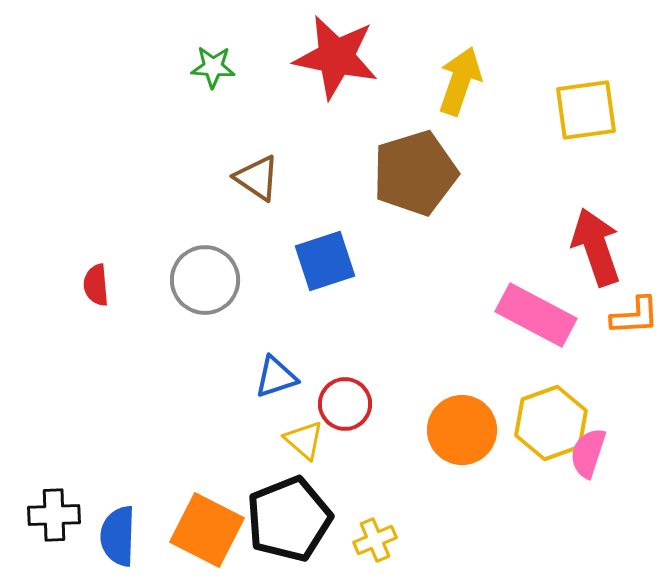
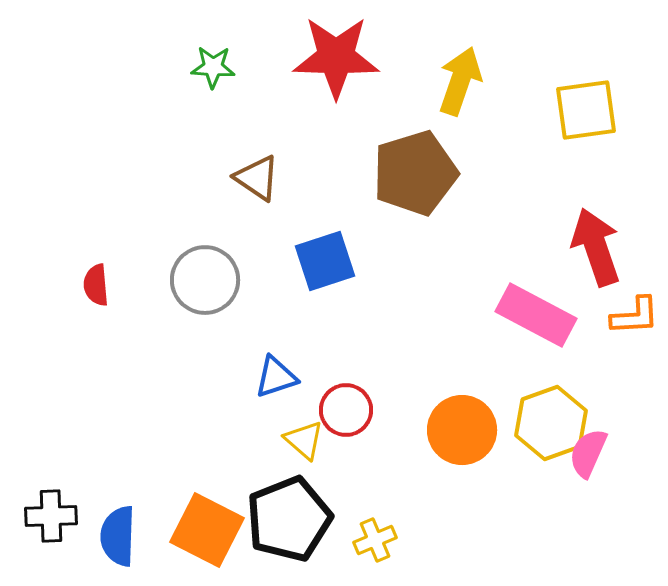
red star: rotated 10 degrees counterclockwise
red circle: moved 1 px right, 6 px down
pink semicircle: rotated 6 degrees clockwise
black cross: moved 3 px left, 1 px down
